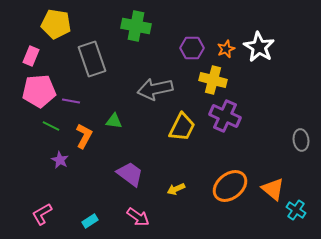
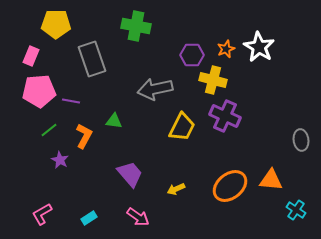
yellow pentagon: rotated 8 degrees counterclockwise
purple hexagon: moved 7 px down
green line: moved 2 px left, 4 px down; rotated 66 degrees counterclockwise
purple trapezoid: rotated 12 degrees clockwise
orange triangle: moved 2 px left, 9 px up; rotated 35 degrees counterclockwise
cyan rectangle: moved 1 px left, 3 px up
